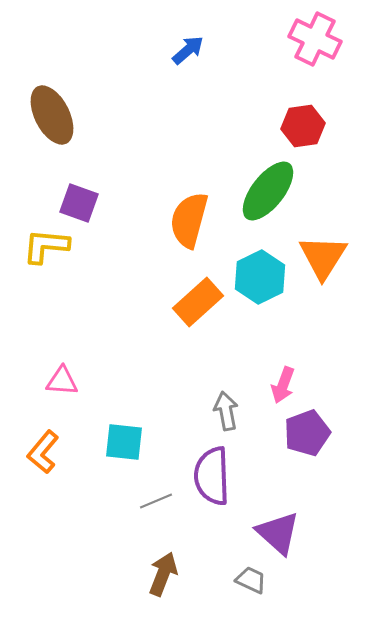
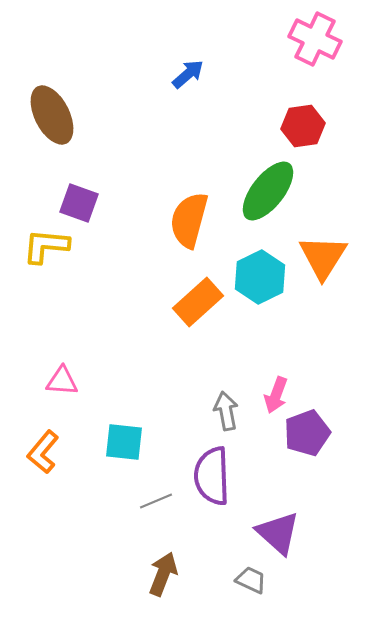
blue arrow: moved 24 px down
pink arrow: moved 7 px left, 10 px down
